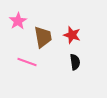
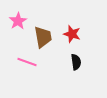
red star: moved 1 px up
black semicircle: moved 1 px right
